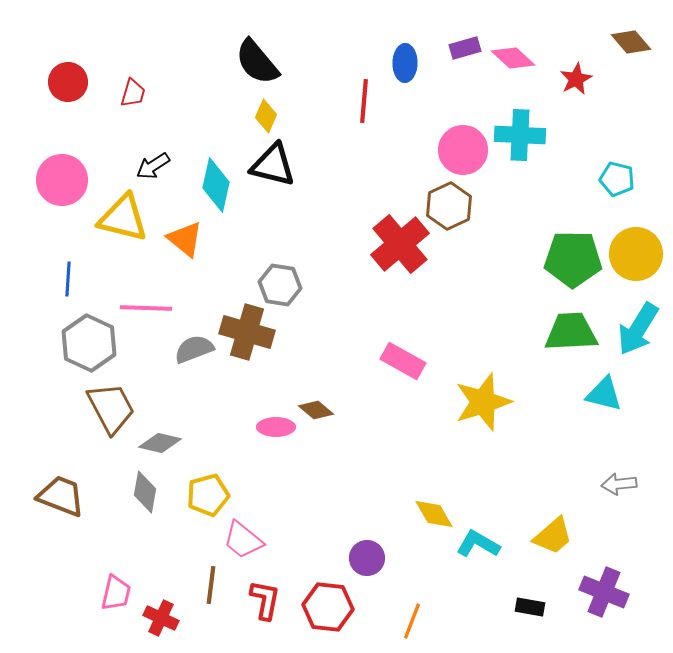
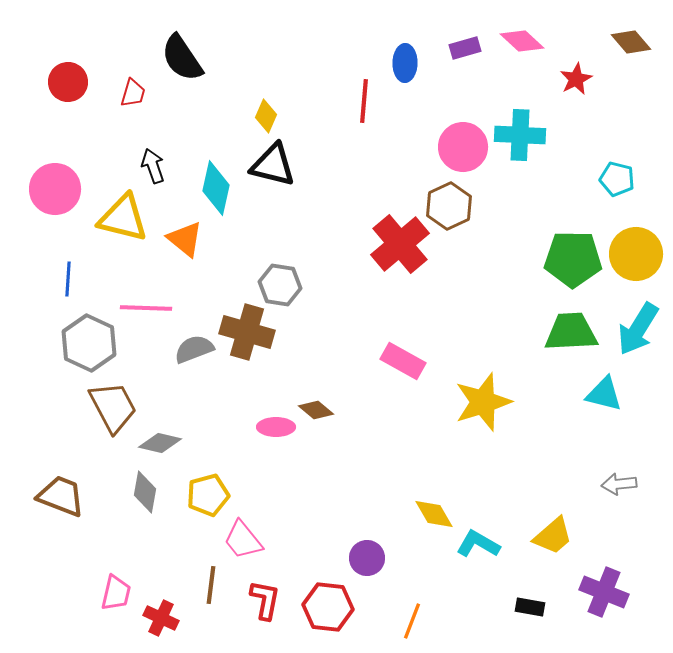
pink diamond at (513, 58): moved 9 px right, 17 px up
black semicircle at (257, 62): moved 75 px left, 4 px up; rotated 6 degrees clockwise
pink circle at (463, 150): moved 3 px up
black arrow at (153, 166): rotated 104 degrees clockwise
pink circle at (62, 180): moved 7 px left, 9 px down
cyan diamond at (216, 185): moved 3 px down
brown trapezoid at (111, 408): moved 2 px right, 1 px up
pink trapezoid at (243, 540): rotated 12 degrees clockwise
